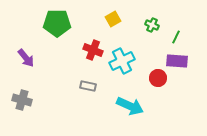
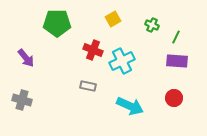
red circle: moved 16 px right, 20 px down
